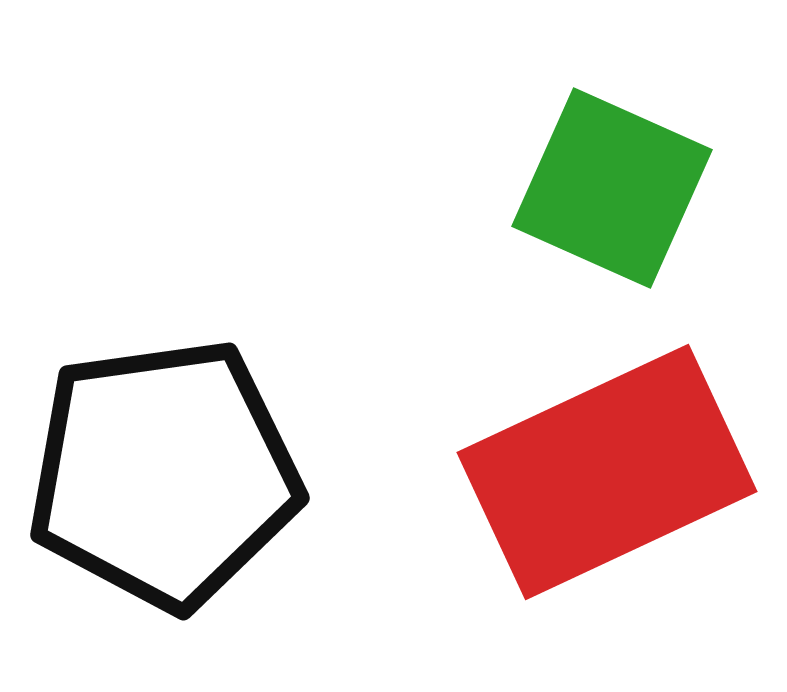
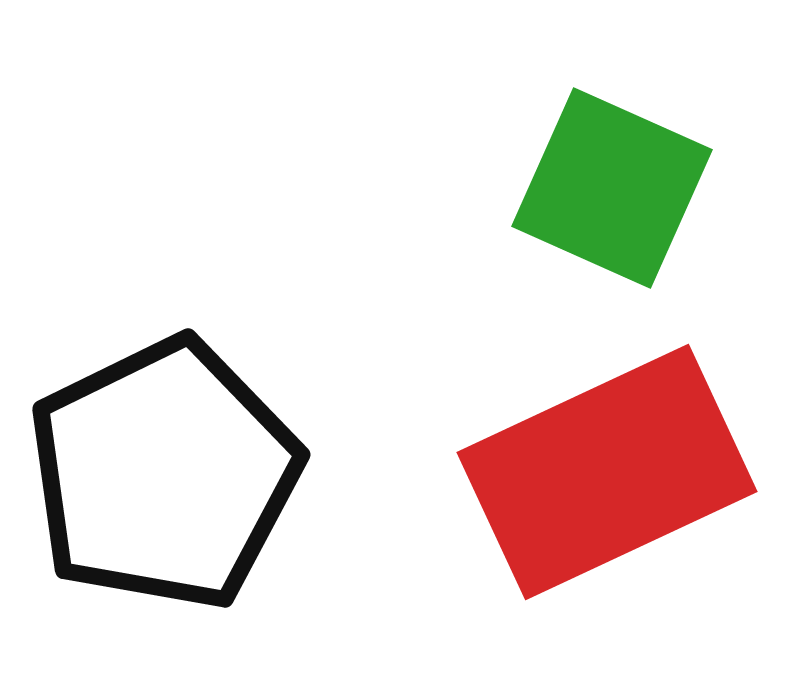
black pentagon: rotated 18 degrees counterclockwise
